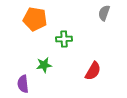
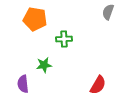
gray semicircle: moved 4 px right, 1 px up
red semicircle: moved 5 px right, 14 px down
